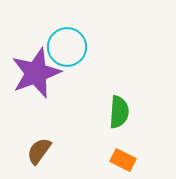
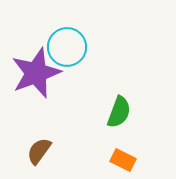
green semicircle: rotated 16 degrees clockwise
